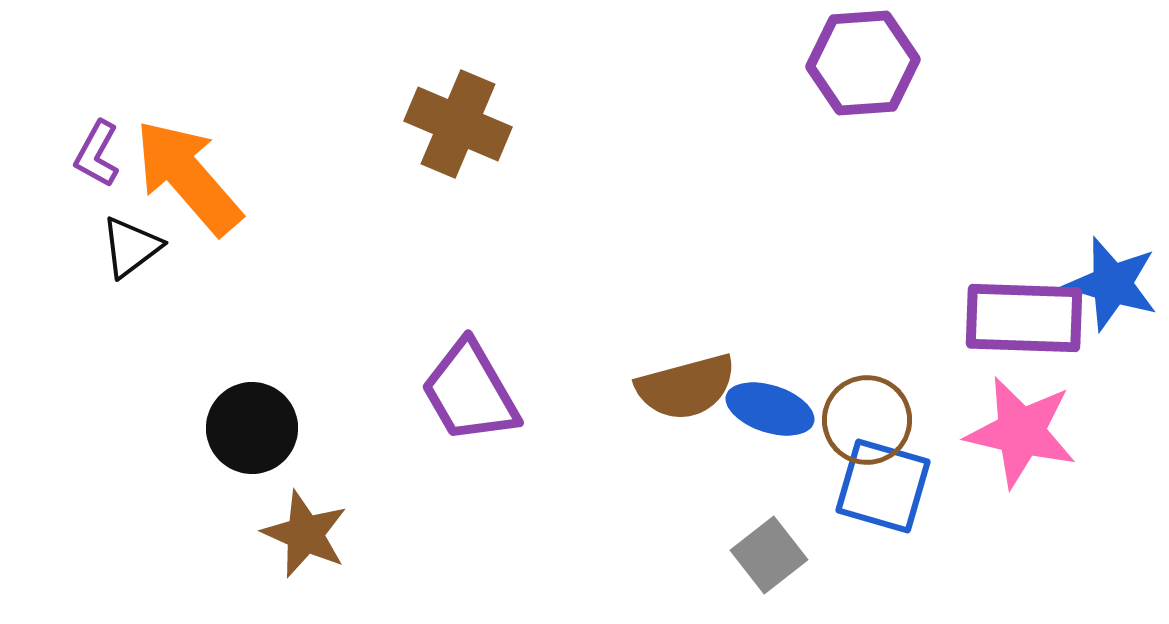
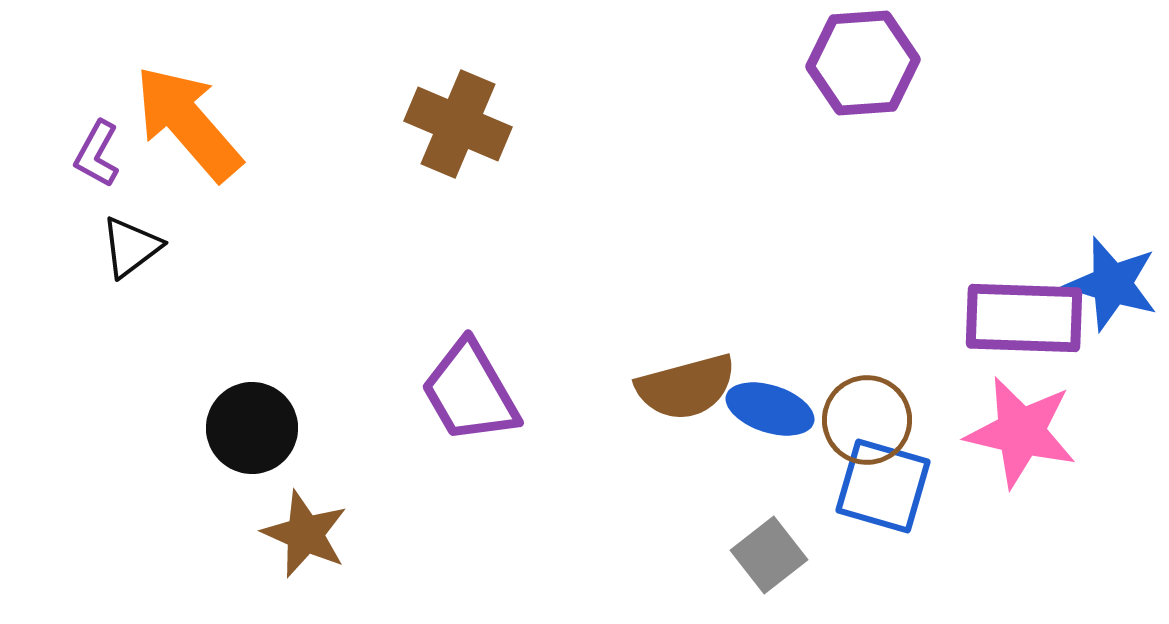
orange arrow: moved 54 px up
